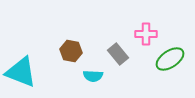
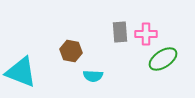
gray rectangle: moved 2 px right, 22 px up; rotated 35 degrees clockwise
green ellipse: moved 7 px left
